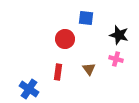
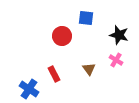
red circle: moved 3 px left, 3 px up
pink cross: moved 1 px down; rotated 16 degrees clockwise
red rectangle: moved 4 px left, 2 px down; rotated 35 degrees counterclockwise
